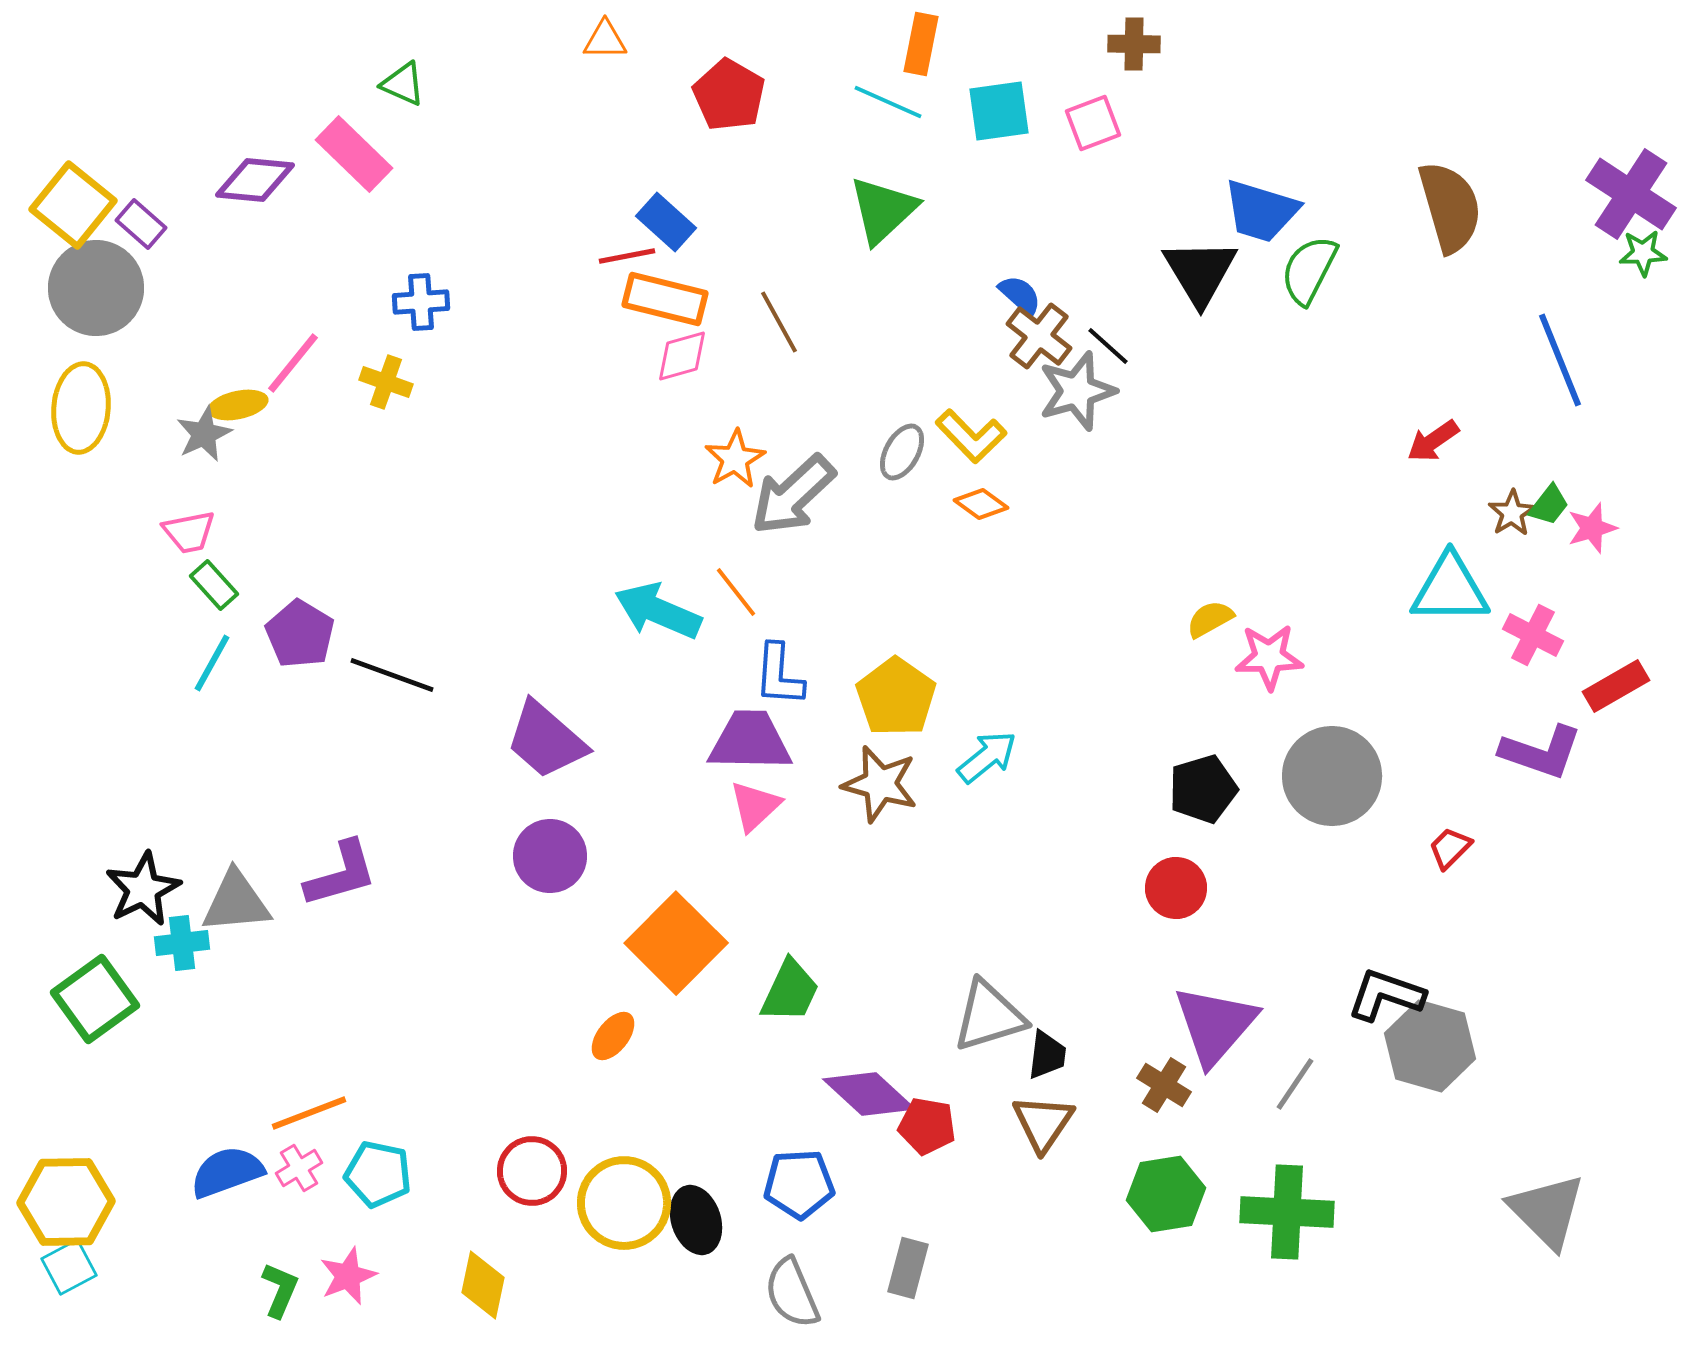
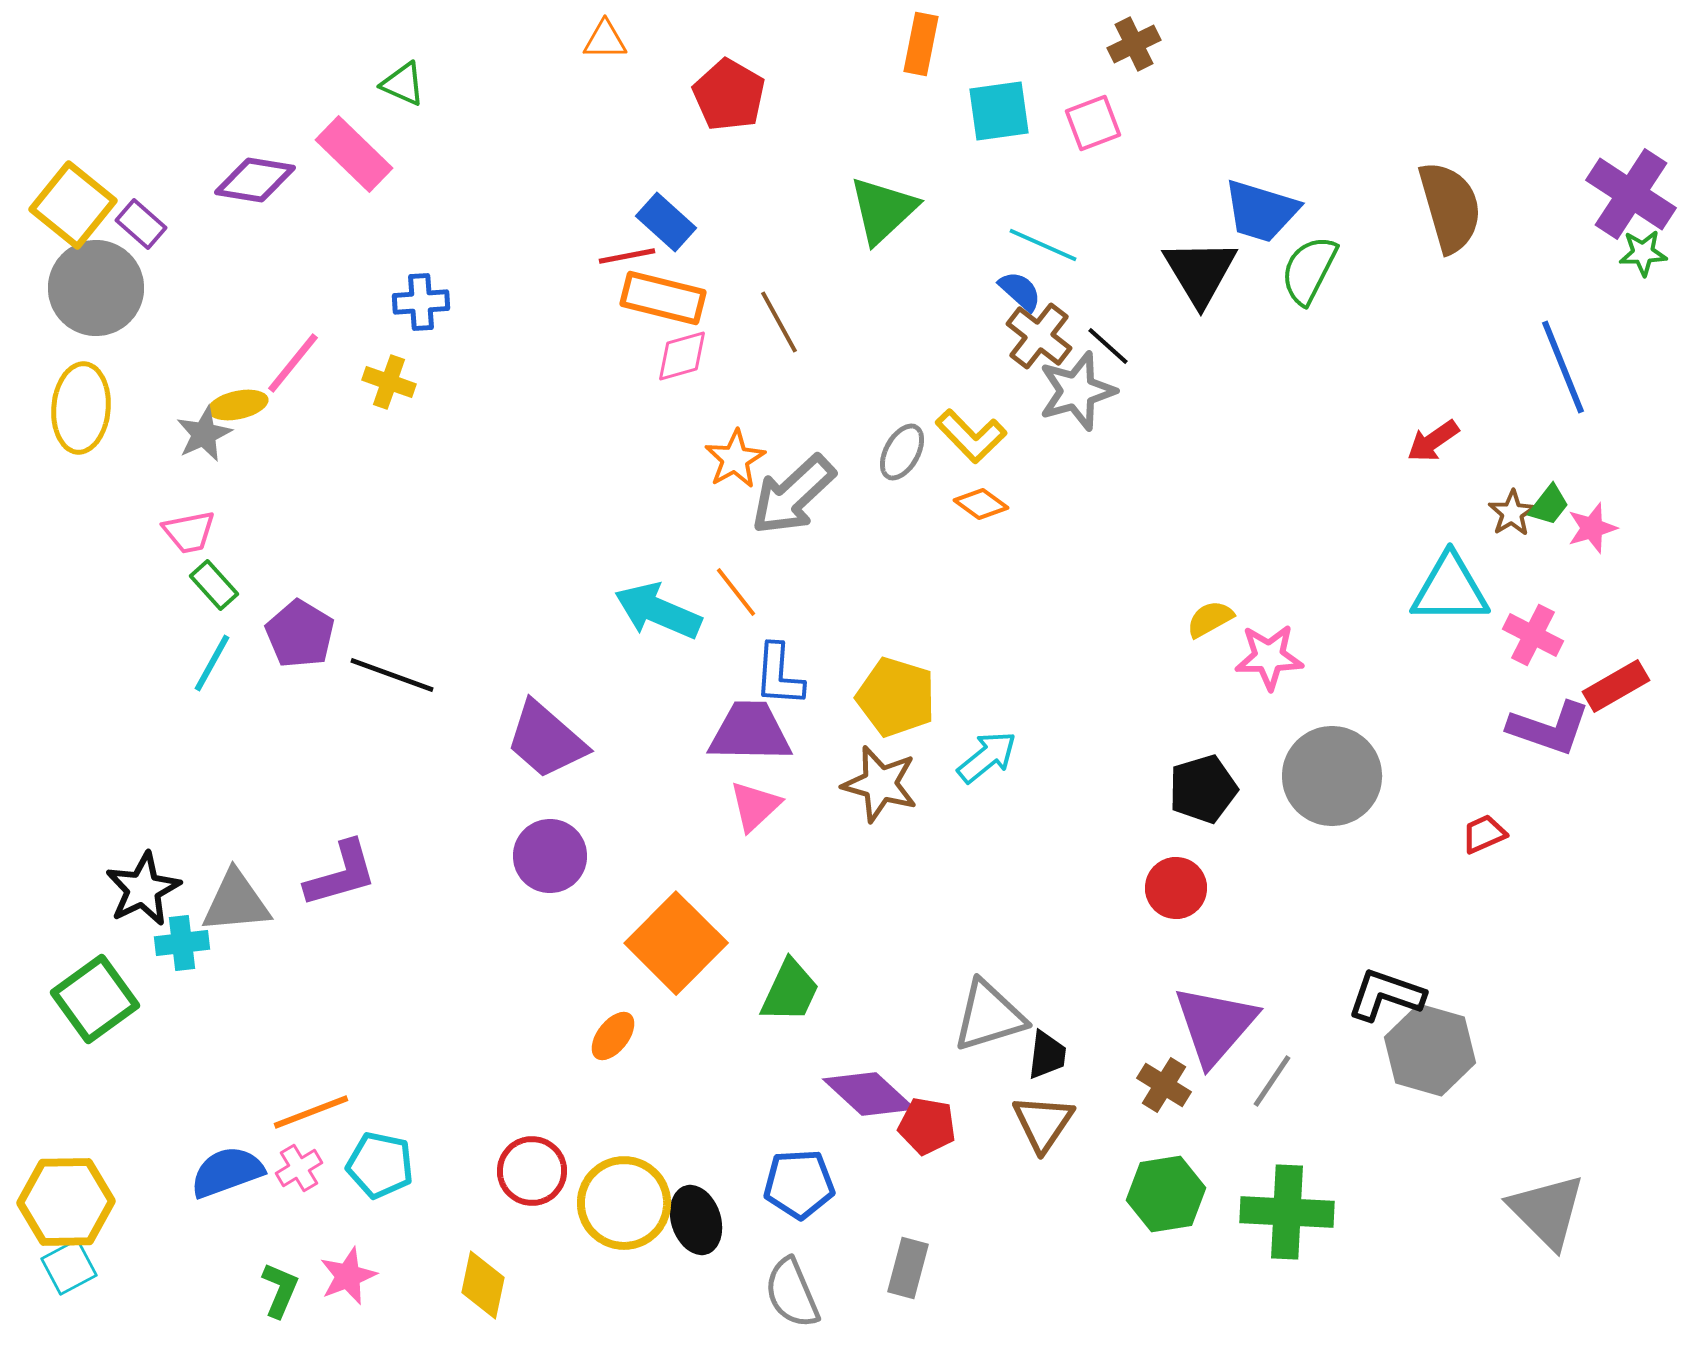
brown cross at (1134, 44): rotated 27 degrees counterclockwise
cyan line at (888, 102): moved 155 px right, 143 px down
purple diamond at (255, 180): rotated 4 degrees clockwise
blue semicircle at (1020, 295): moved 4 px up
orange rectangle at (665, 299): moved 2 px left, 1 px up
blue line at (1560, 360): moved 3 px right, 7 px down
yellow cross at (386, 382): moved 3 px right
yellow pentagon at (896, 697): rotated 18 degrees counterclockwise
purple trapezoid at (750, 741): moved 9 px up
purple L-shape at (1541, 752): moved 8 px right, 24 px up
red trapezoid at (1450, 848): moved 34 px right, 14 px up; rotated 21 degrees clockwise
gray hexagon at (1430, 1046): moved 4 px down
gray line at (1295, 1084): moved 23 px left, 3 px up
orange line at (309, 1113): moved 2 px right, 1 px up
cyan pentagon at (378, 1174): moved 2 px right, 9 px up
